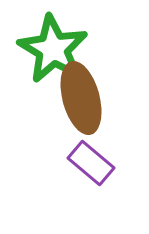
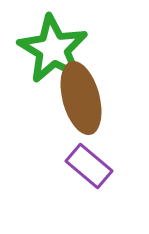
purple rectangle: moved 2 px left, 3 px down
